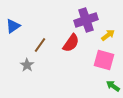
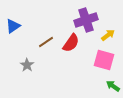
brown line: moved 6 px right, 3 px up; rotated 21 degrees clockwise
